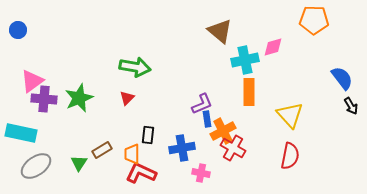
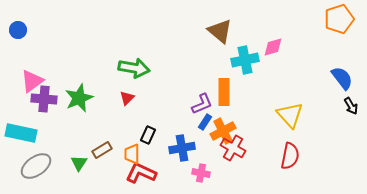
orange pentagon: moved 25 px right, 1 px up; rotated 20 degrees counterclockwise
green arrow: moved 1 px left, 1 px down
orange rectangle: moved 25 px left
blue rectangle: moved 2 px left, 3 px down; rotated 42 degrees clockwise
black rectangle: rotated 18 degrees clockwise
